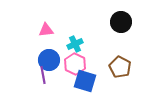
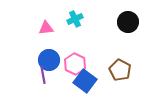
black circle: moved 7 px right
pink triangle: moved 2 px up
cyan cross: moved 25 px up
brown pentagon: moved 3 px down
blue square: rotated 20 degrees clockwise
